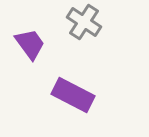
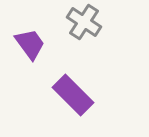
purple rectangle: rotated 18 degrees clockwise
